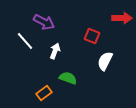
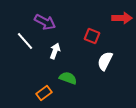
purple arrow: moved 1 px right
